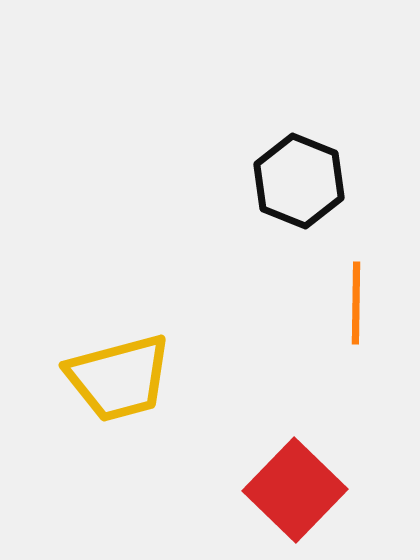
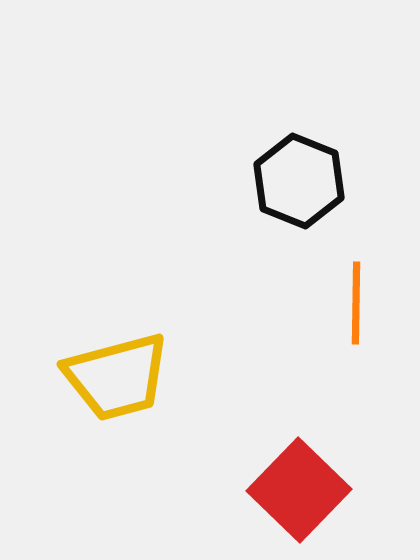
yellow trapezoid: moved 2 px left, 1 px up
red square: moved 4 px right
